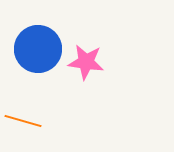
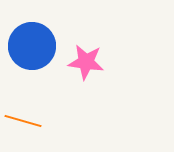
blue circle: moved 6 px left, 3 px up
